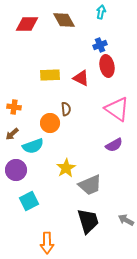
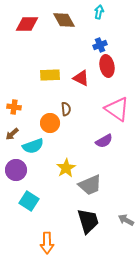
cyan arrow: moved 2 px left
purple semicircle: moved 10 px left, 4 px up
cyan square: rotated 30 degrees counterclockwise
